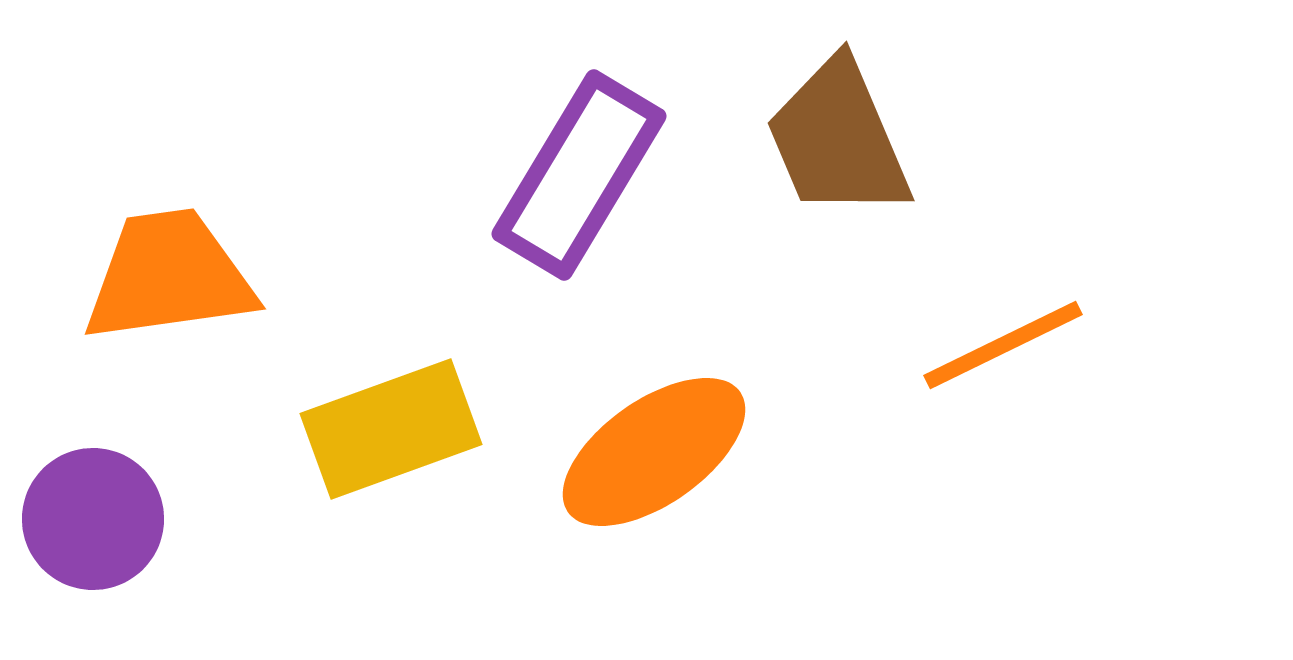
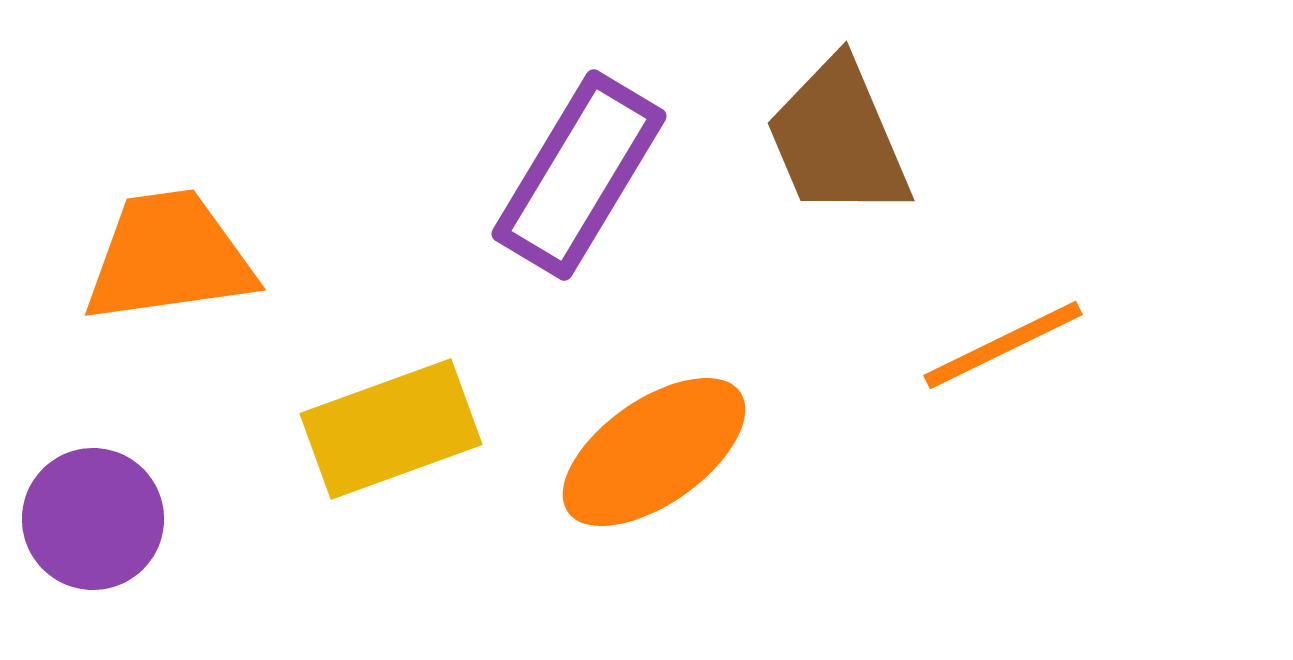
orange trapezoid: moved 19 px up
